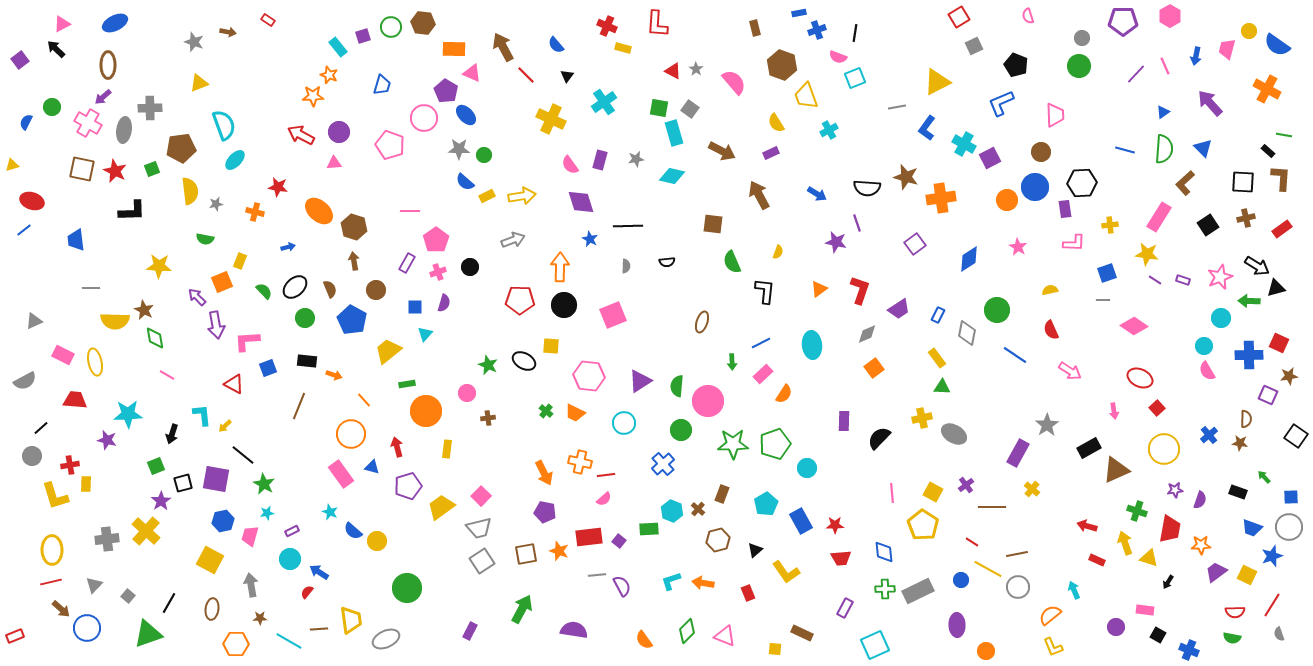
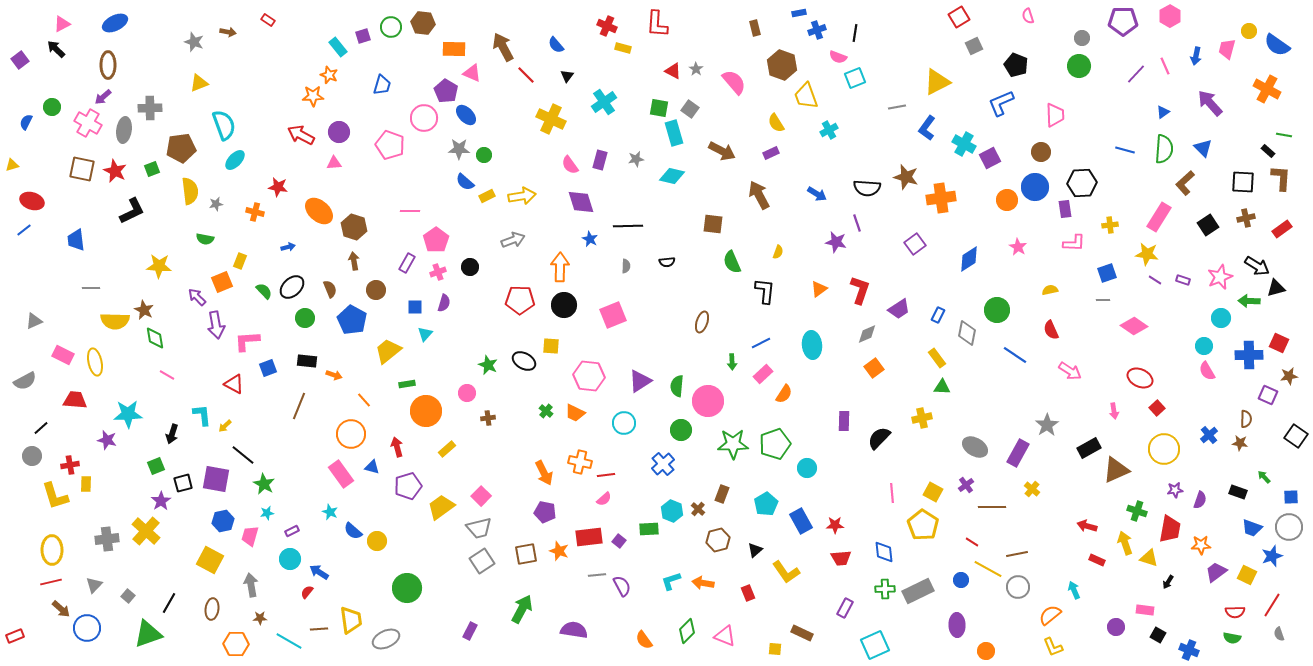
black L-shape at (132, 211): rotated 24 degrees counterclockwise
black ellipse at (295, 287): moved 3 px left
gray ellipse at (954, 434): moved 21 px right, 13 px down
yellow rectangle at (447, 449): rotated 42 degrees clockwise
